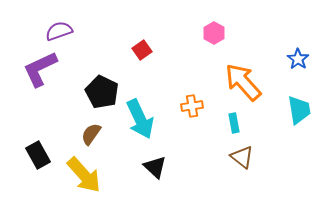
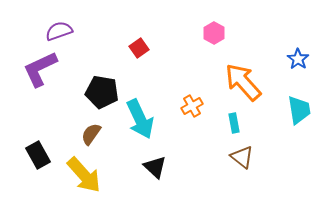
red square: moved 3 px left, 2 px up
black pentagon: rotated 16 degrees counterclockwise
orange cross: rotated 20 degrees counterclockwise
